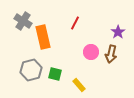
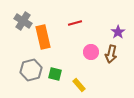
red line: rotated 48 degrees clockwise
